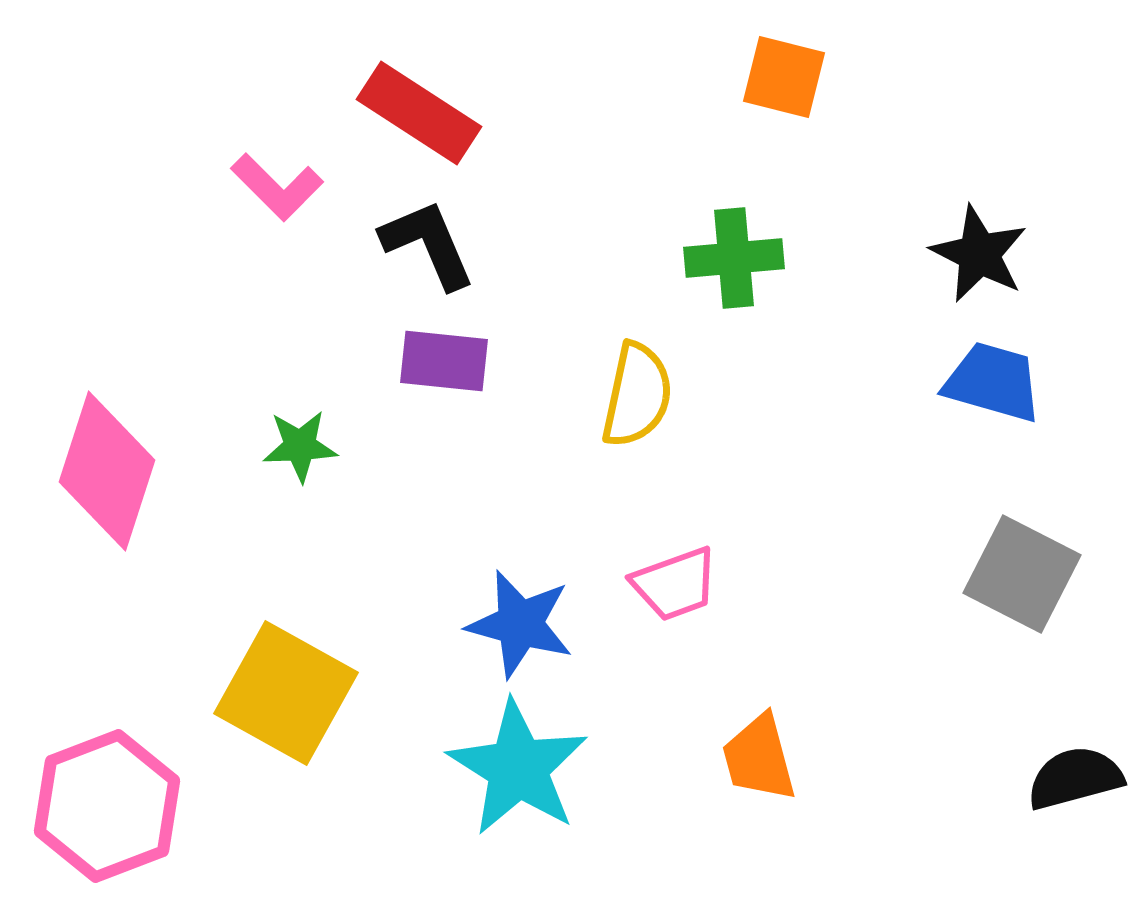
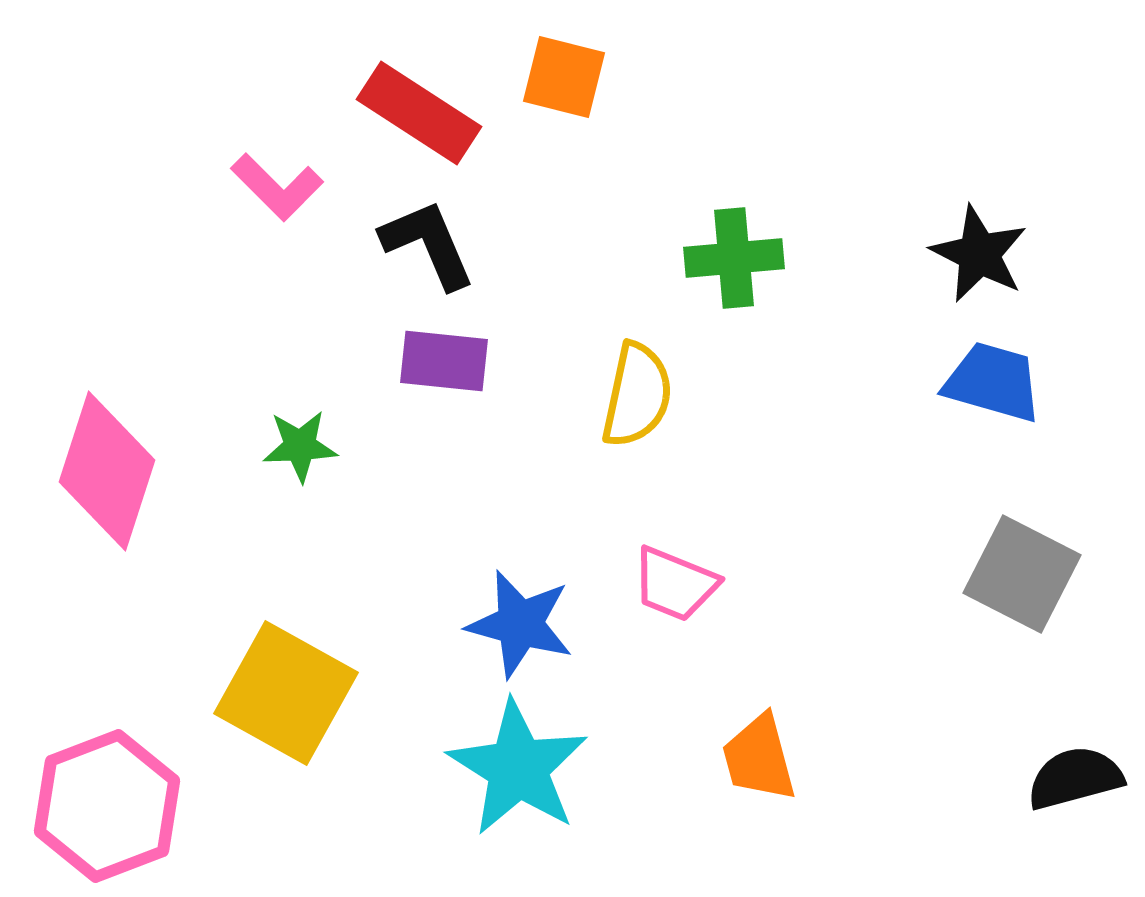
orange square: moved 220 px left
pink trapezoid: rotated 42 degrees clockwise
